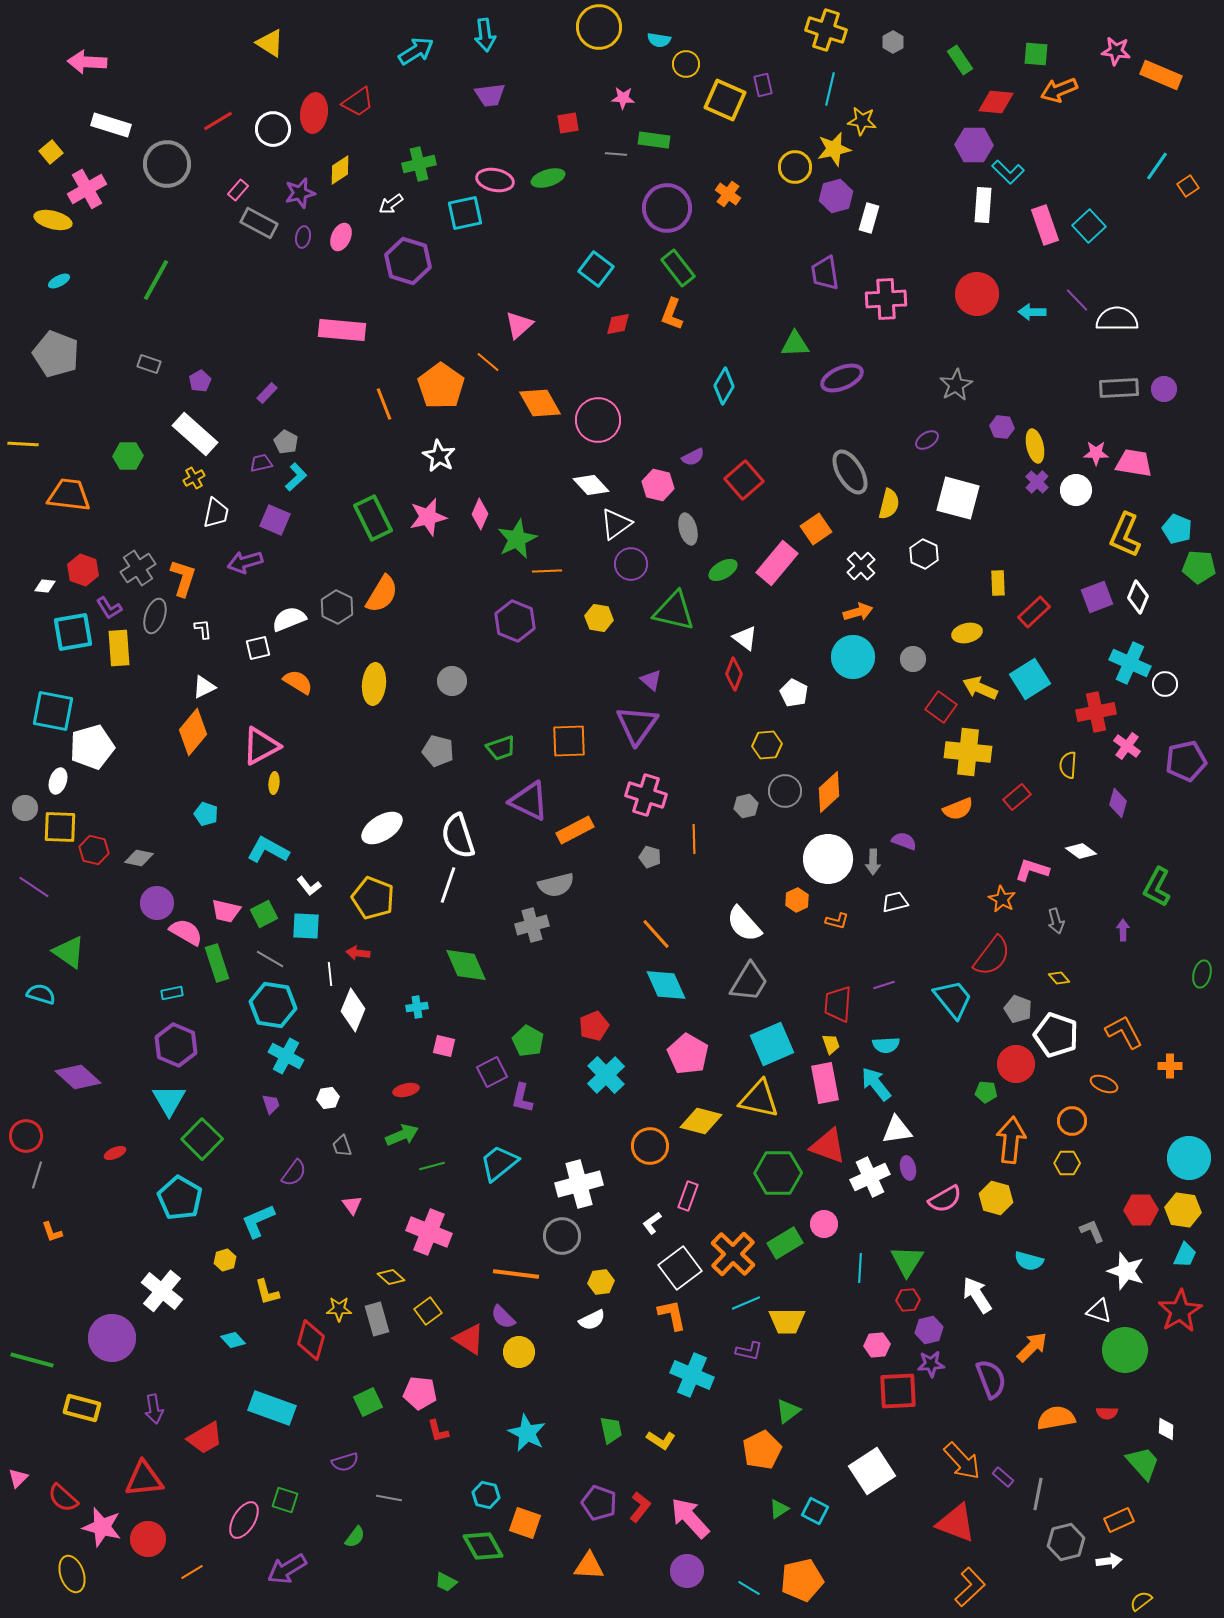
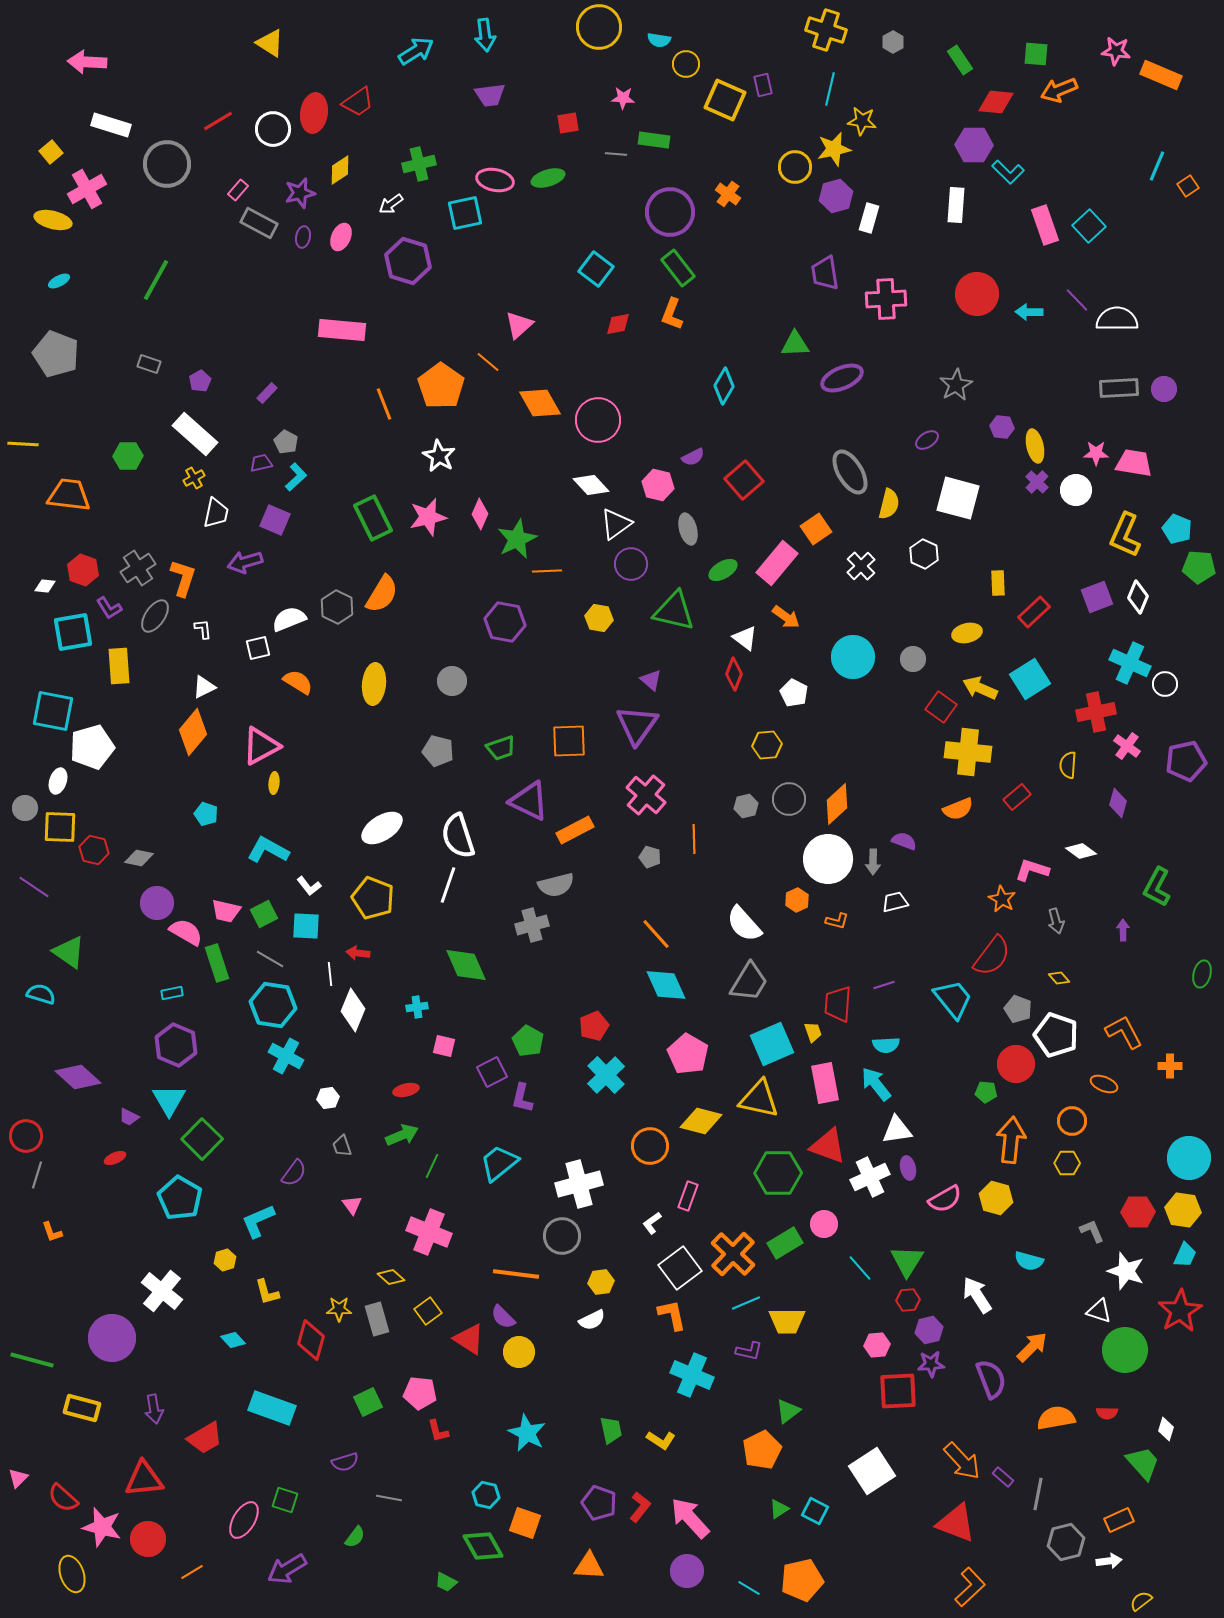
cyan line at (1157, 166): rotated 12 degrees counterclockwise
white rectangle at (983, 205): moved 27 px left
purple circle at (667, 208): moved 3 px right, 4 px down
cyan arrow at (1032, 312): moved 3 px left
orange arrow at (858, 612): moved 72 px left, 5 px down; rotated 52 degrees clockwise
gray ellipse at (155, 616): rotated 16 degrees clockwise
purple hexagon at (515, 621): moved 10 px left, 1 px down; rotated 12 degrees counterclockwise
yellow rectangle at (119, 648): moved 18 px down
gray circle at (785, 791): moved 4 px right, 8 px down
orange diamond at (829, 792): moved 8 px right, 12 px down
pink cross at (646, 795): rotated 24 degrees clockwise
yellow trapezoid at (831, 1044): moved 18 px left, 12 px up
purple trapezoid at (271, 1104): moved 142 px left, 13 px down; rotated 135 degrees clockwise
red ellipse at (115, 1153): moved 5 px down
green line at (432, 1166): rotated 50 degrees counterclockwise
red hexagon at (1141, 1210): moved 3 px left, 2 px down
cyan line at (860, 1268): rotated 44 degrees counterclockwise
white diamond at (1166, 1429): rotated 15 degrees clockwise
